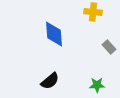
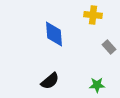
yellow cross: moved 3 px down
